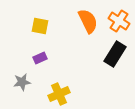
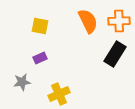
orange cross: rotated 35 degrees counterclockwise
